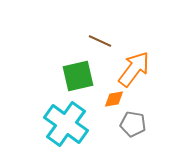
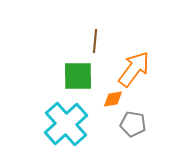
brown line: moved 5 px left; rotated 70 degrees clockwise
green square: rotated 12 degrees clockwise
orange diamond: moved 1 px left
cyan cross: rotated 12 degrees clockwise
